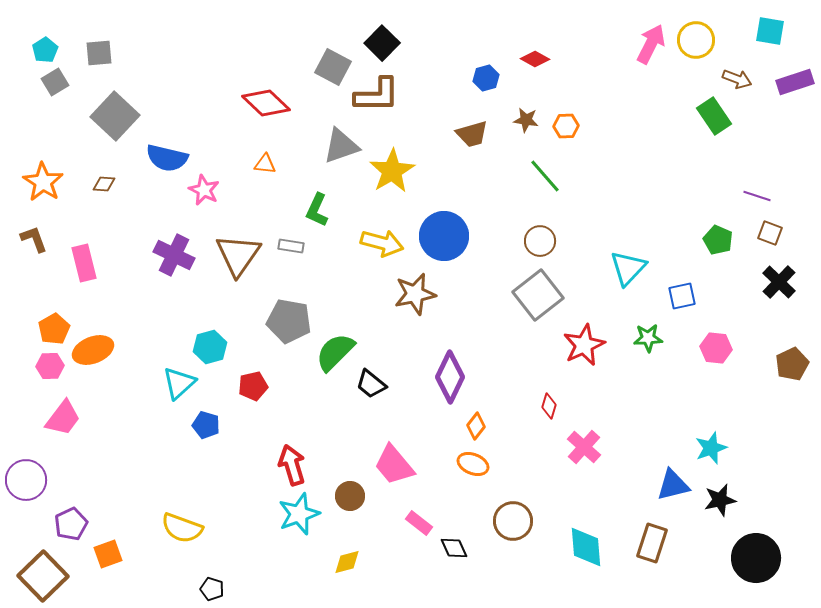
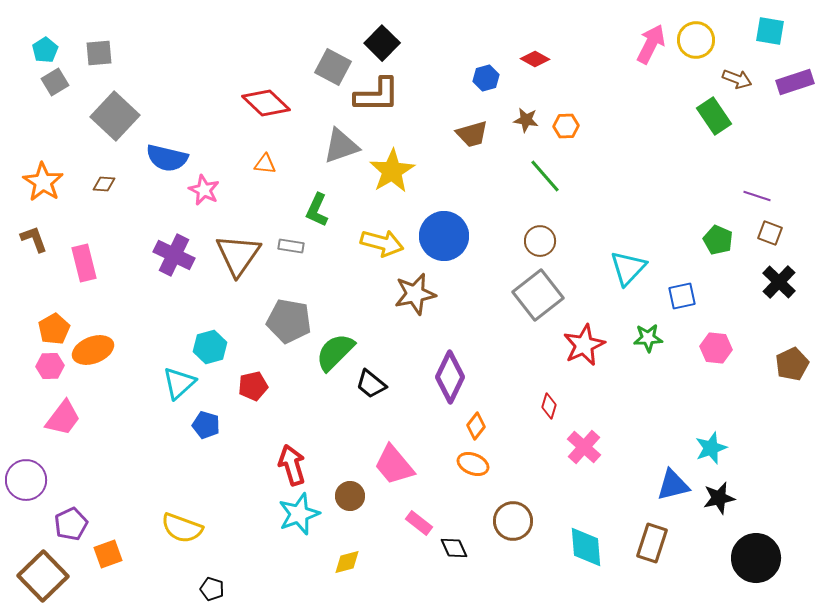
black star at (720, 500): moved 1 px left, 2 px up
